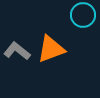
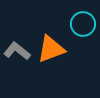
cyan circle: moved 9 px down
